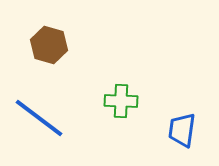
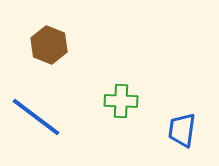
brown hexagon: rotated 6 degrees clockwise
blue line: moved 3 px left, 1 px up
